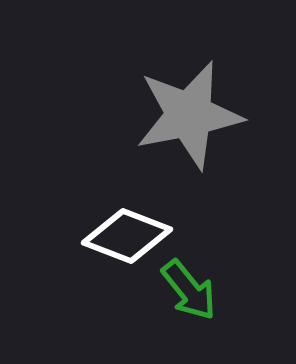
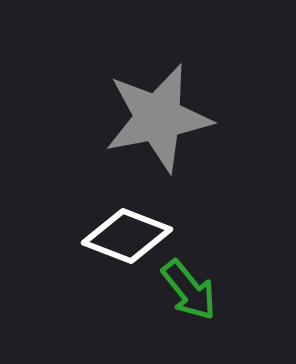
gray star: moved 31 px left, 3 px down
